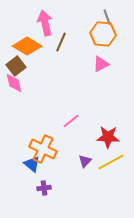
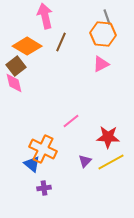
pink arrow: moved 7 px up
